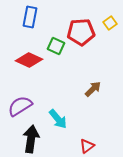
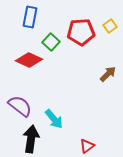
yellow square: moved 3 px down
green square: moved 5 px left, 4 px up; rotated 18 degrees clockwise
brown arrow: moved 15 px right, 15 px up
purple semicircle: rotated 70 degrees clockwise
cyan arrow: moved 4 px left
